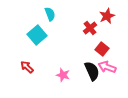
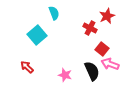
cyan semicircle: moved 4 px right, 1 px up
red cross: rotated 24 degrees counterclockwise
pink arrow: moved 3 px right, 3 px up
pink star: moved 2 px right
